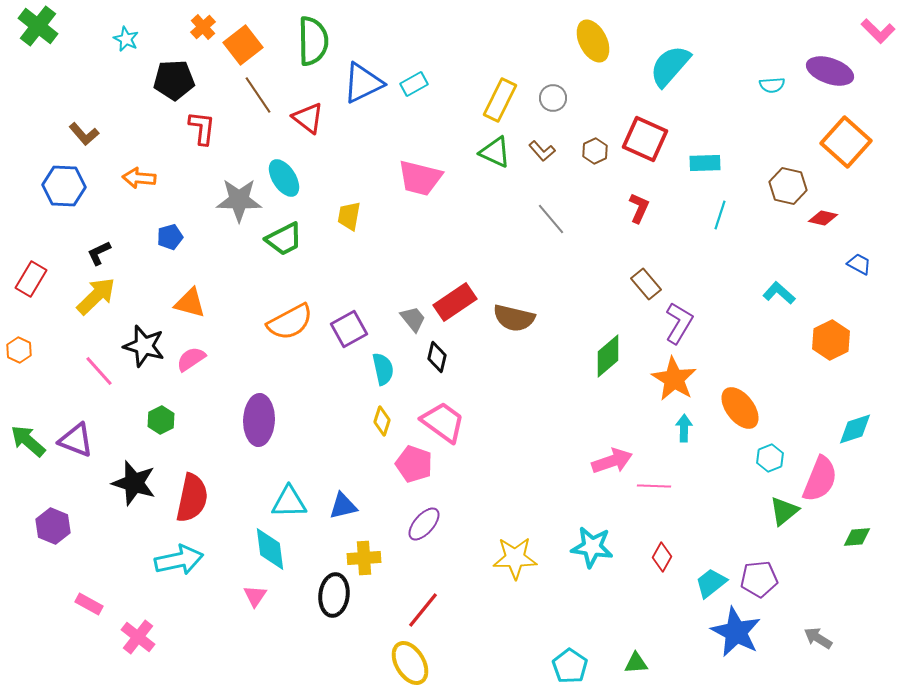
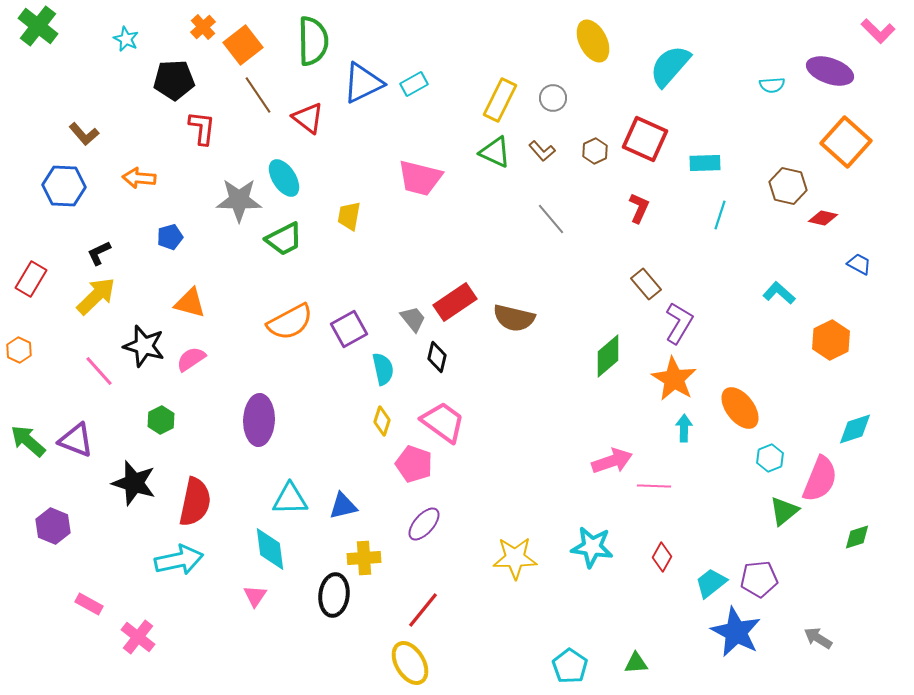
red semicircle at (192, 498): moved 3 px right, 4 px down
cyan triangle at (289, 502): moved 1 px right, 3 px up
green diamond at (857, 537): rotated 12 degrees counterclockwise
